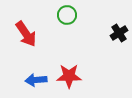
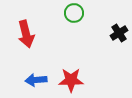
green circle: moved 7 px right, 2 px up
red arrow: rotated 20 degrees clockwise
red star: moved 2 px right, 4 px down
